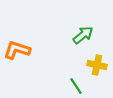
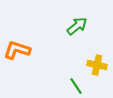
green arrow: moved 6 px left, 9 px up
